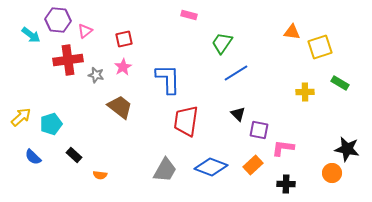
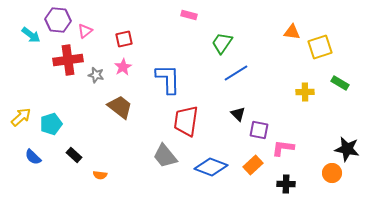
gray trapezoid: moved 14 px up; rotated 112 degrees clockwise
